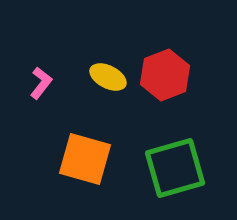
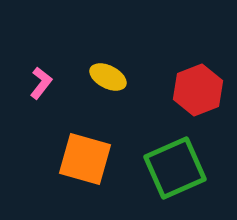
red hexagon: moved 33 px right, 15 px down
green square: rotated 8 degrees counterclockwise
